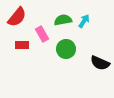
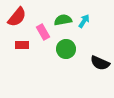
pink rectangle: moved 1 px right, 2 px up
